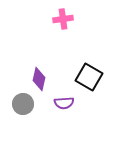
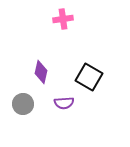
purple diamond: moved 2 px right, 7 px up
